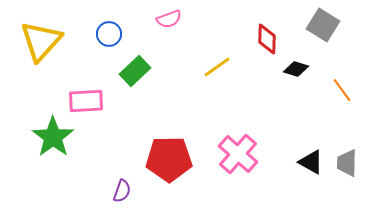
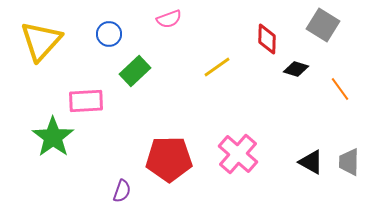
orange line: moved 2 px left, 1 px up
gray trapezoid: moved 2 px right, 1 px up
